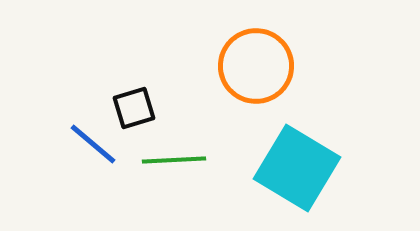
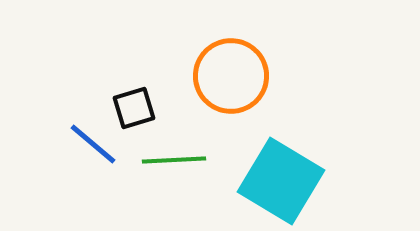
orange circle: moved 25 px left, 10 px down
cyan square: moved 16 px left, 13 px down
